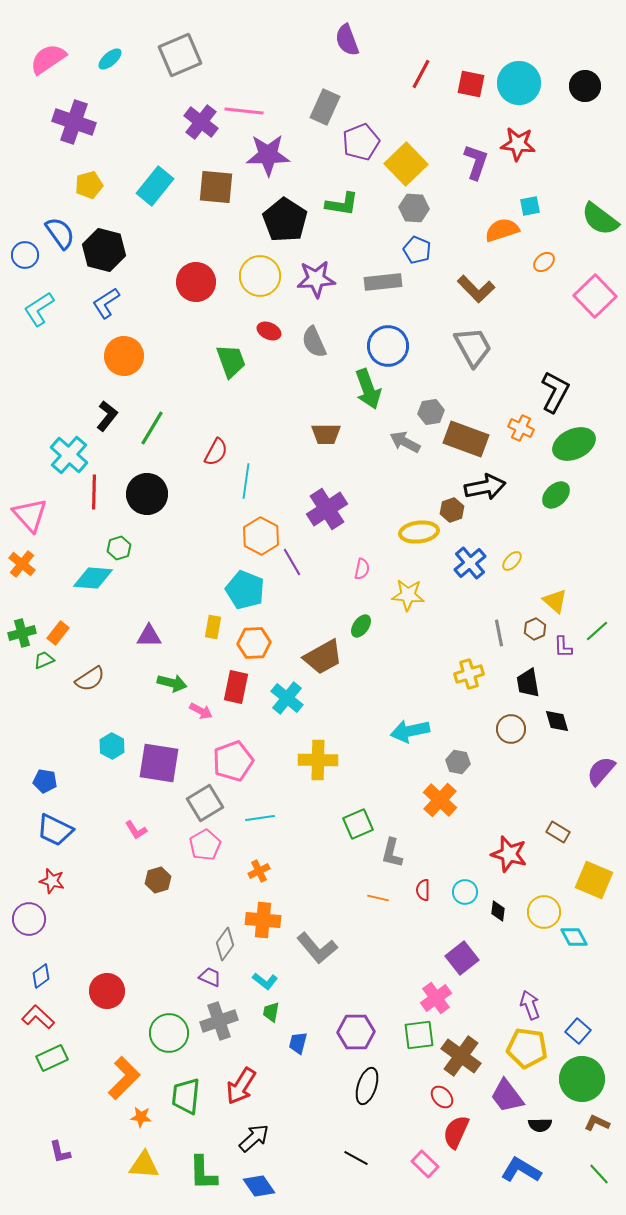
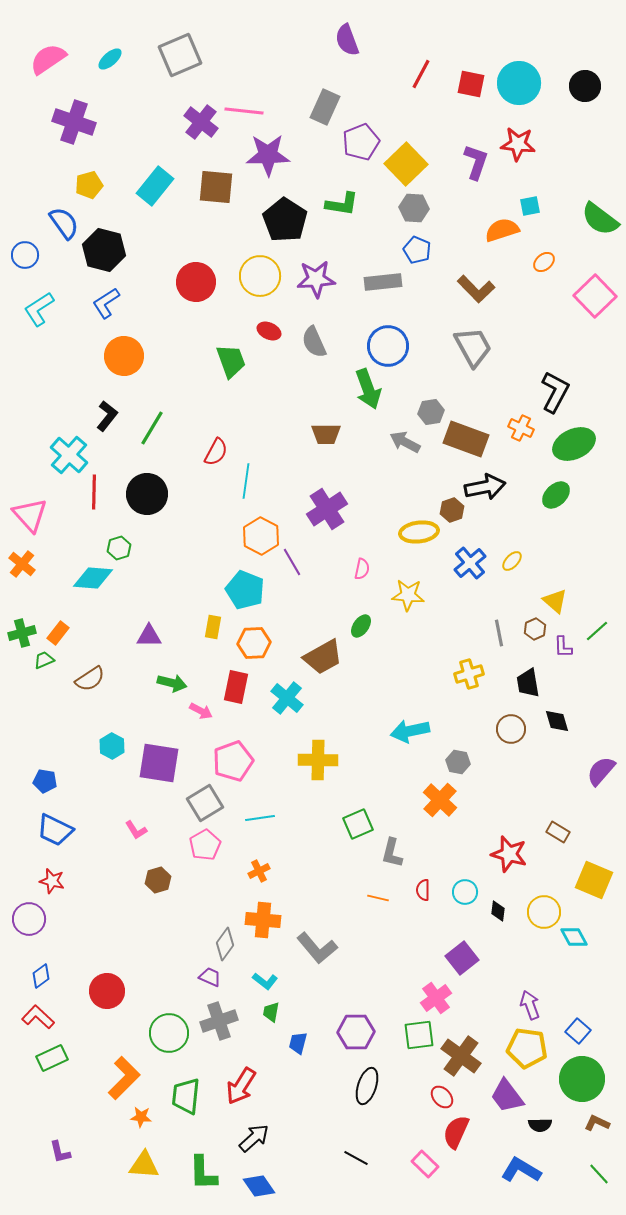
blue semicircle at (60, 233): moved 4 px right, 10 px up
